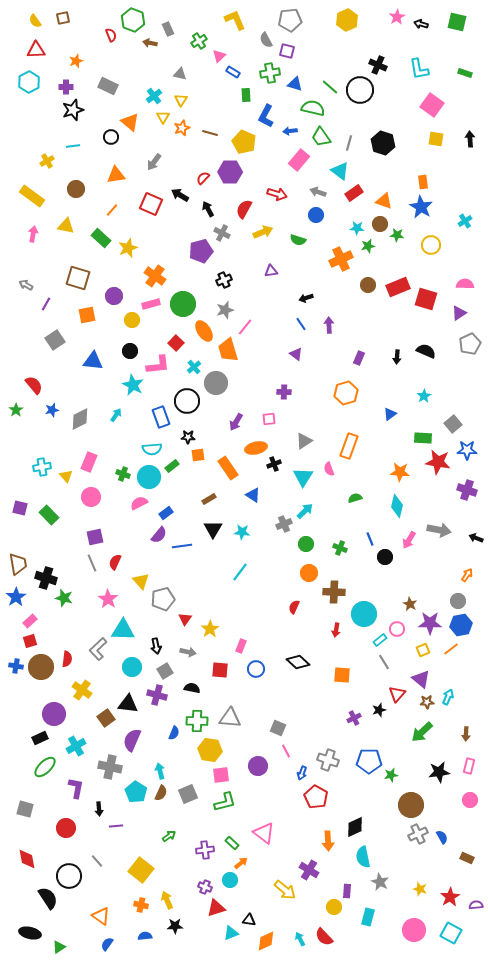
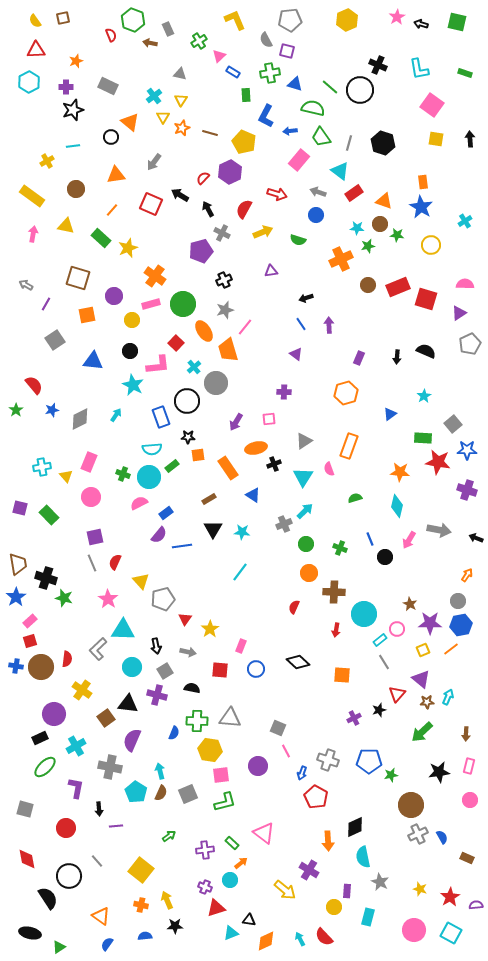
purple hexagon at (230, 172): rotated 25 degrees counterclockwise
